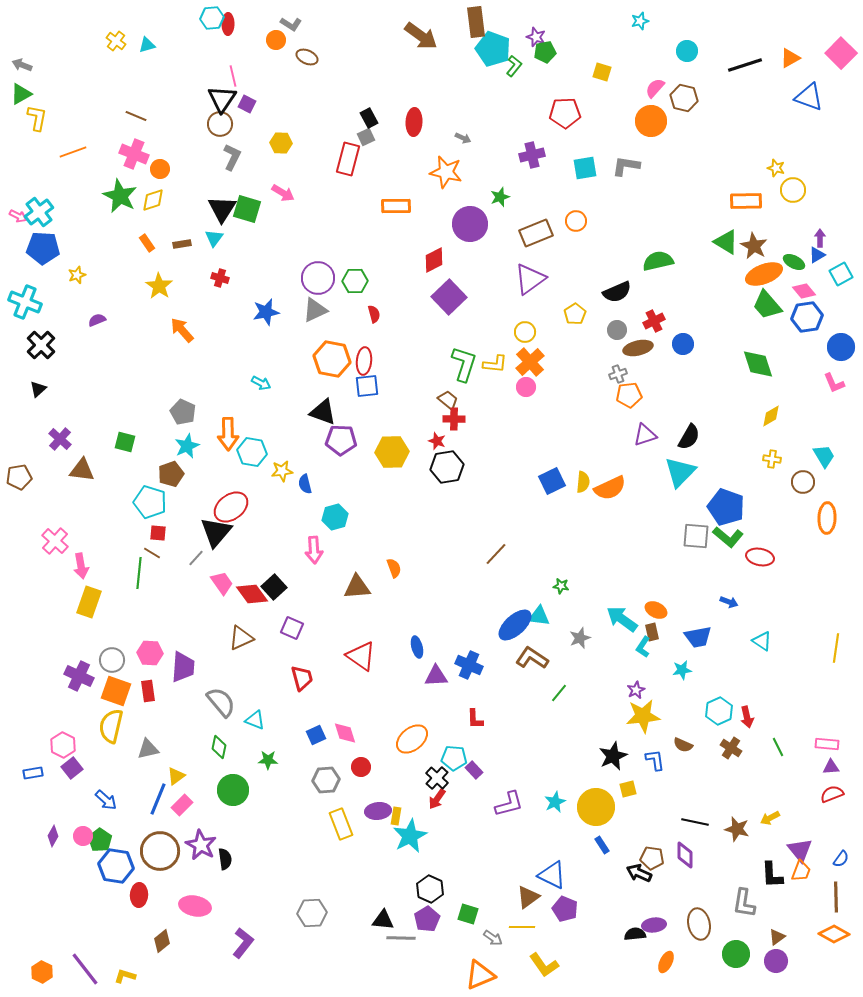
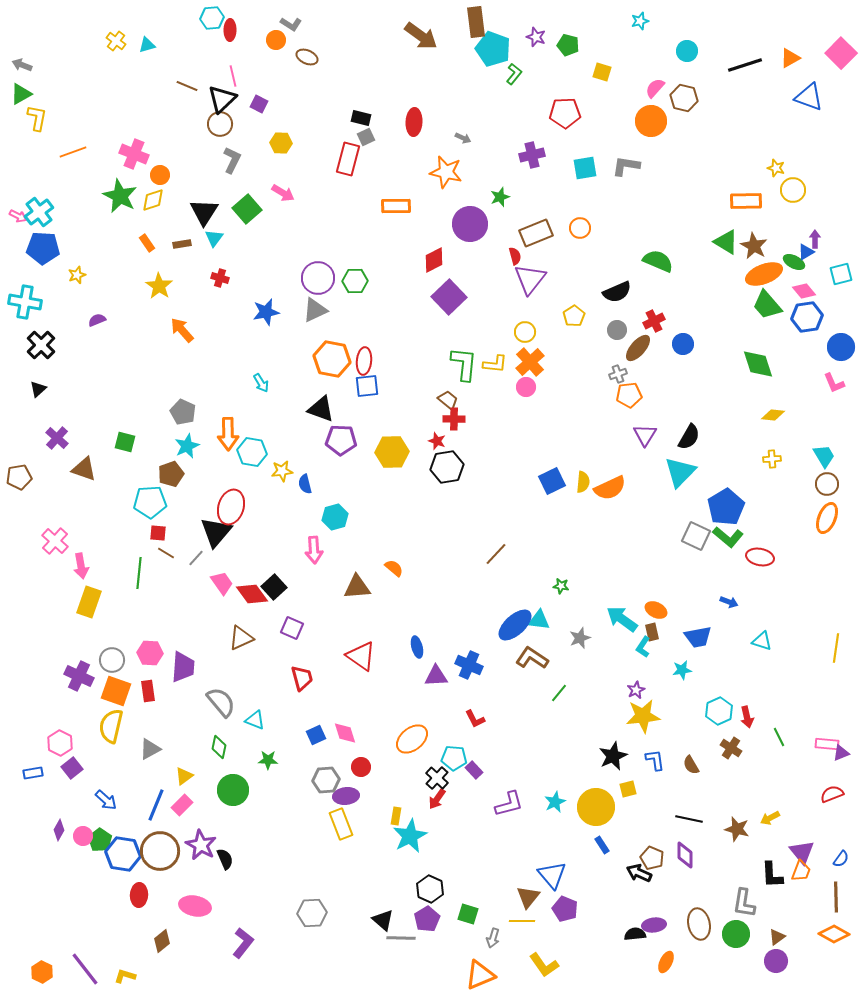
red ellipse at (228, 24): moved 2 px right, 6 px down
green pentagon at (545, 52): moved 23 px right, 7 px up; rotated 25 degrees clockwise
green L-shape at (514, 66): moved 8 px down
black triangle at (222, 99): rotated 12 degrees clockwise
purple square at (247, 104): moved 12 px right
brown line at (136, 116): moved 51 px right, 30 px up
black rectangle at (369, 118): moved 8 px left; rotated 48 degrees counterclockwise
gray L-shape at (232, 157): moved 3 px down
orange circle at (160, 169): moved 6 px down
black triangle at (222, 209): moved 18 px left, 3 px down
green square at (247, 209): rotated 32 degrees clockwise
orange circle at (576, 221): moved 4 px right, 7 px down
purple arrow at (820, 238): moved 5 px left, 1 px down
blue triangle at (817, 255): moved 11 px left, 3 px up
green semicircle at (658, 261): rotated 36 degrees clockwise
cyan square at (841, 274): rotated 15 degrees clockwise
purple triangle at (530, 279): rotated 16 degrees counterclockwise
cyan cross at (25, 302): rotated 12 degrees counterclockwise
red semicircle at (374, 314): moved 141 px right, 58 px up
yellow pentagon at (575, 314): moved 1 px left, 2 px down
brown ellipse at (638, 348): rotated 36 degrees counterclockwise
green L-shape at (464, 364): rotated 12 degrees counterclockwise
cyan arrow at (261, 383): rotated 30 degrees clockwise
black triangle at (323, 412): moved 2 px left, 3 px up
yellow diamond at (771, 416): moved 2 px right, 1 px up; rotated 35 degrees clockwise
purple triangle at (645, 435): rotated 40 degrees counterclockwise
purple cross at (60, 439): moved 3 px left, 1 px up
yellow cross at (772, 459): rotated 12 degrees counterclockwise
brown triangle at (82, 470): moved 2 px right, 1 px up; rotated 12 degrees clockwise
brown circle at (803, 482): moved 24 px right, 2 px down
cyan pentagon at (150, 502): rotated 20 degrees counterclockwise
red ellipse at (231, 507): rotated 36 degrees counterclockwise
blue pentagon at (726, 507): rotated 21 degrees clockwise
orange ellipse at (827, 518): rotated 20 degrees clockwise
gray square at (696, 536): rotated 20 degrees clockwise
brown line at (152, 553): moved 14 px right
orange semicircle at (394, 568): rotated 30 degrees counterclockwise
cyan triangle at (539, 616): moved 4 px down
cyan triangle at (762, 641): rotated 15 degrees counterclockwise
red L-shape at (475, 719): rotated 25 degrees counterclockwise
pink hexagon at (63, 745): moved 3 px left, 2 px up
brown semicircle at (683, 745): moved 8 px right, 20 px down; rotated 36 degrees clockwise
green line at (778, 747): moved 1 px right, 10 px up
gray triangle at (148, 749): moved 2 px right; rotated 15 degrees counterclockwise
purple triangle at (831, 767): moved 10 px right, 14 px up; rotated 18 degrees counterclockwise
yellow triangle at (176, 776): moved 8 px right
blue line at (158, 799): moved 2 px left, 6 px down
purple ellipse at (378, 811): moved 32 px left, 15 px up
black line at (695, 822): moved 6 px left, 3 px up
purple diamond at (53, 836): moved 6 px right, 6 px up
purple triangle at (800, 850): moved 2 px right, 2 px down
brown pentagon at (652, 858): rotated 15 degrees clockwise
black semicircle at (225, 859): rotated 15 degrees counterclockwise
blue hexagon at (116, 866): moved 7 px right, 12 px up
blue triangle at (552, 875): rotated 24 degrees clockwise
brown triangle at (528, 897): rotated 15 degrees counterclockwise
black triangle at (383, 920): rotated 35 degrees clockwise
yellow line at (522, 927): moved 6 px up
gray arrow at (493, 938): rotated 72 degrees clockwise
green circle at (736, 954): moved 20 px up
